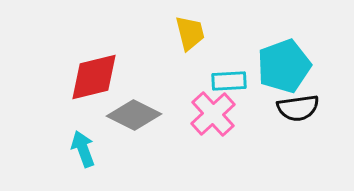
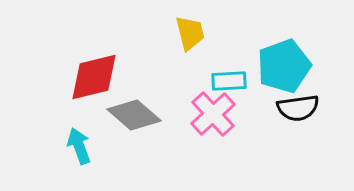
gray diamond: rotated 14 degrees clockwise
cyan arrow: moved 4 px left, 3 px up
